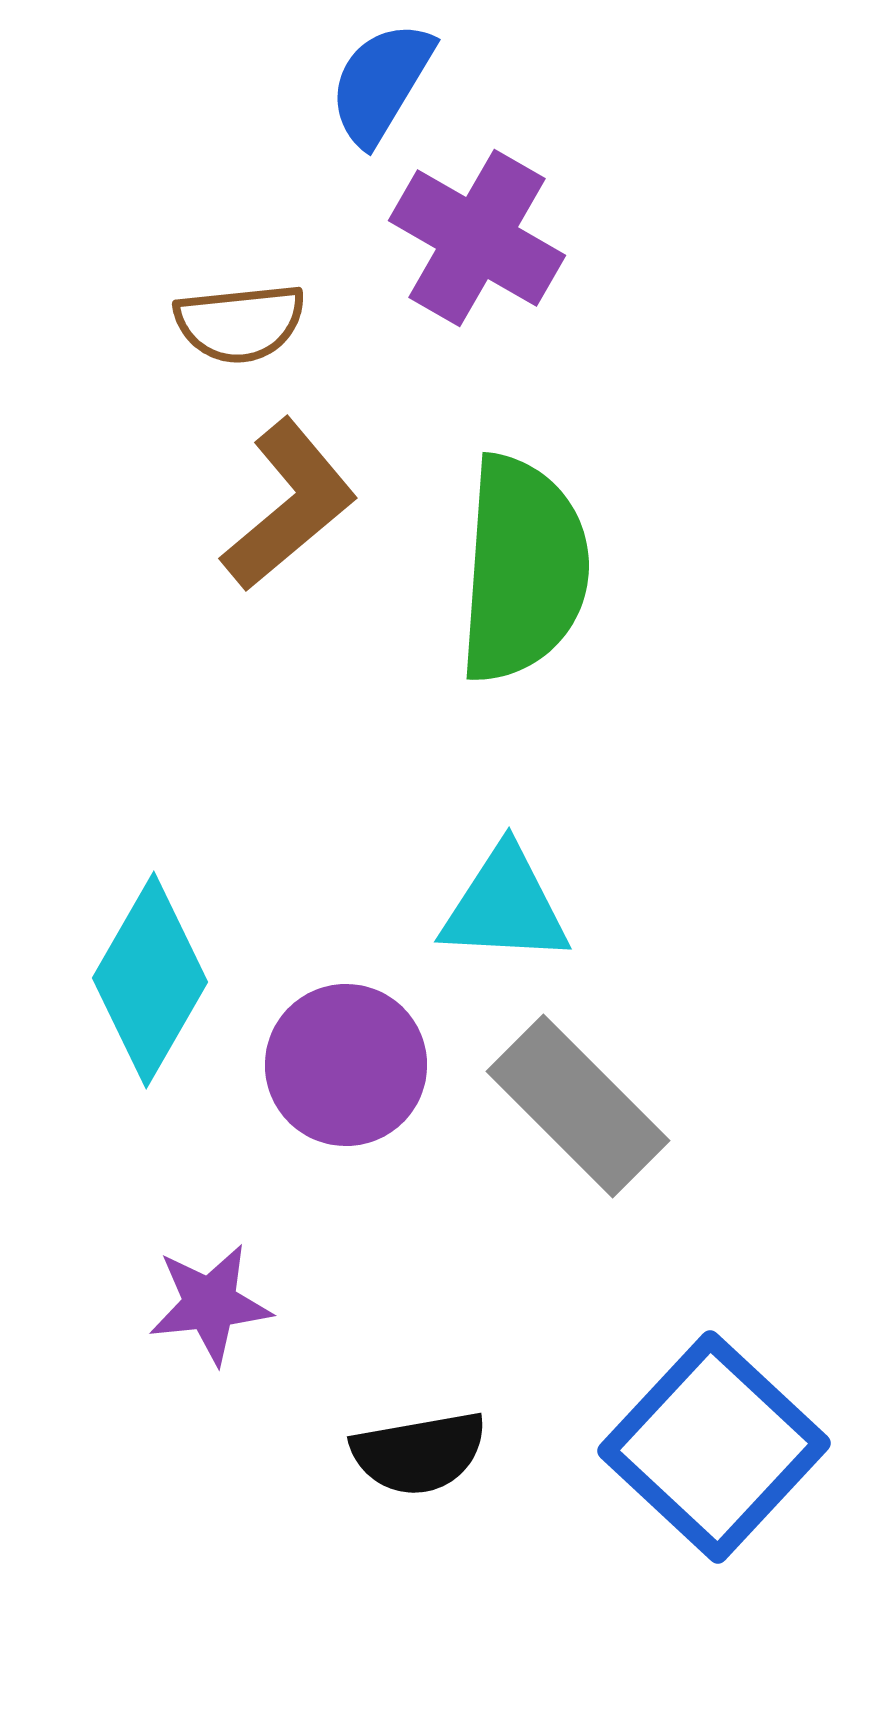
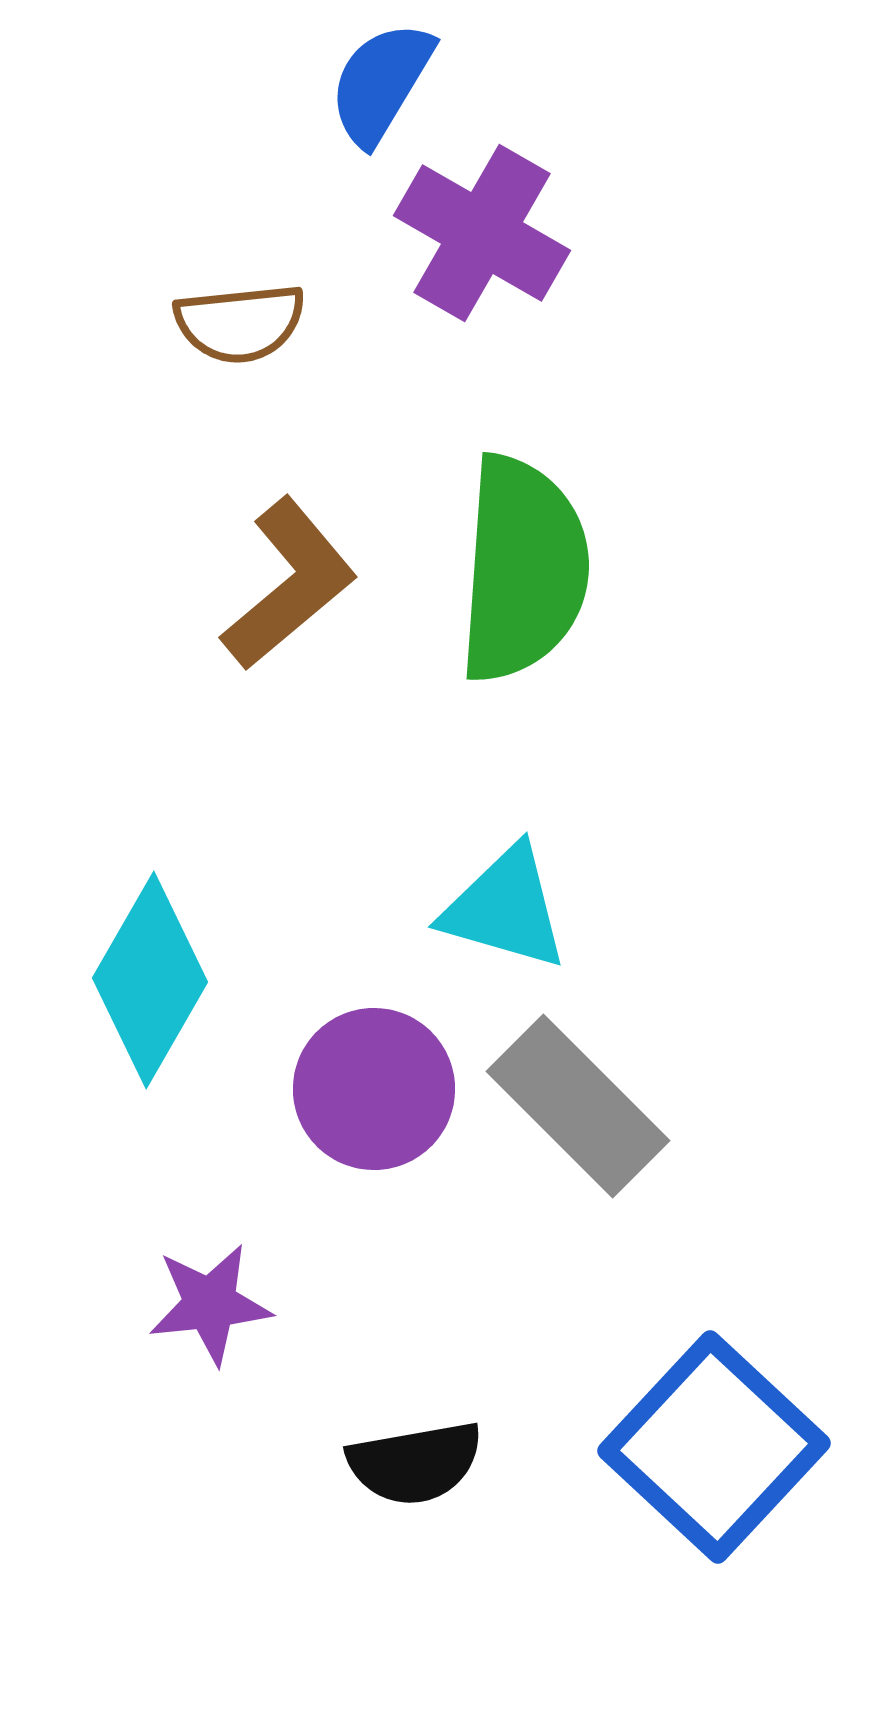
purple cross: moved 5 px right, 5 px up
brown L-shape: moved 79 px down
cyan triangle: moved 2 px down; rotated 13 degrees clockwise
purple circle: moved 28 px right, 24 px down
black semicircle: moved 4 px left, 10 px down
